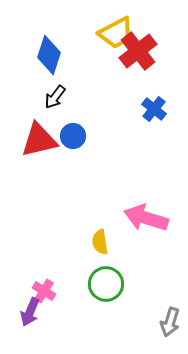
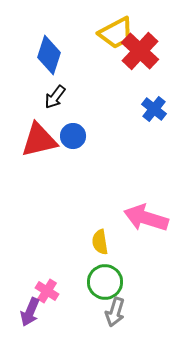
red cross: moved 2 px right; rotated 9 degrees counterclockwise
green circle: moved 1 px left, 2 px up
pink cross: moved 3 px right
gray arrow: moved 55 px left, 10 px up
